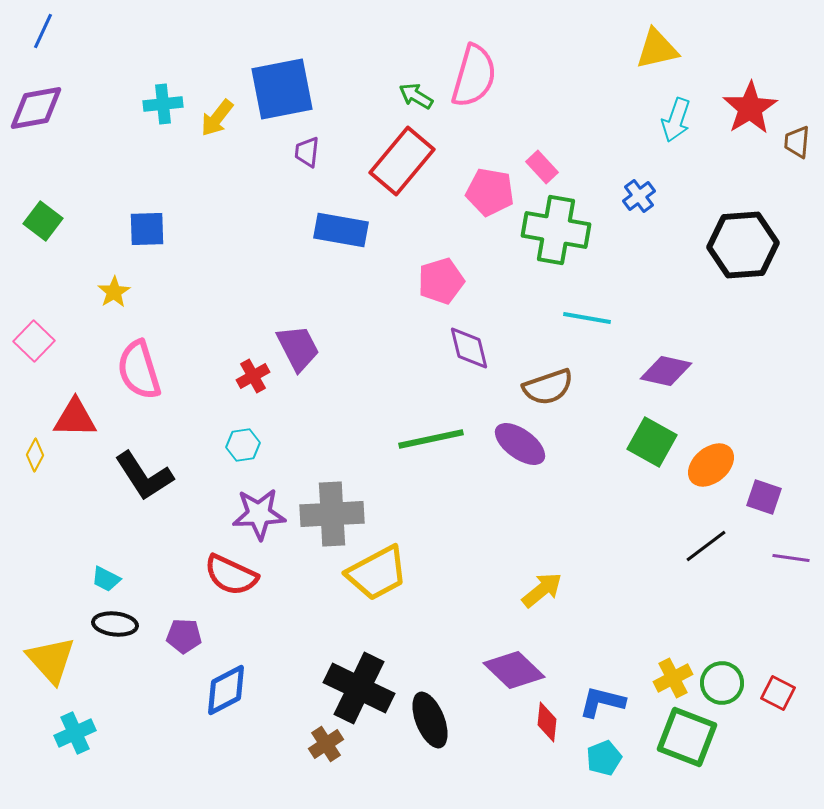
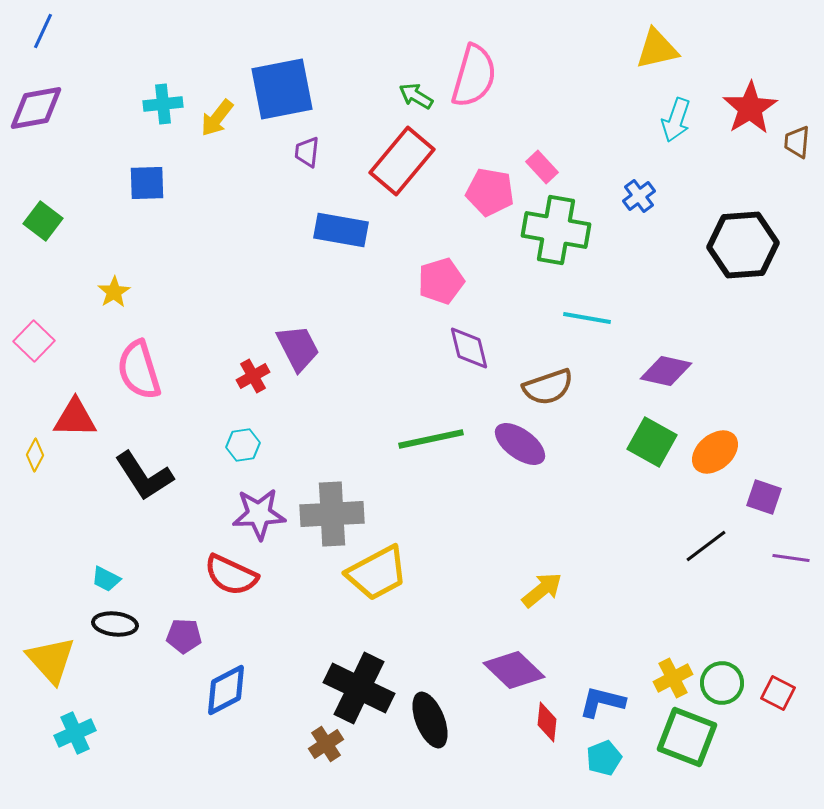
blue square at (147, 229): moved 46 px up
orange ellipse at (711, 465): moved 4 px right, 13 px up
